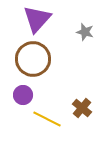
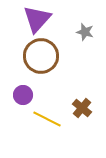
brown circle: moved 8 px right, 3 px up
